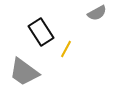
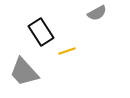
yellow line: moved 1 px right, 2 px down; rotated 42 degrees clockwise
gray trapezoid: rotated 12 degrees clockwise
